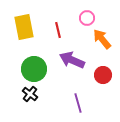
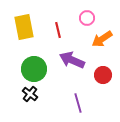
orange arrow: rotated 85 degrees counterclockwise
